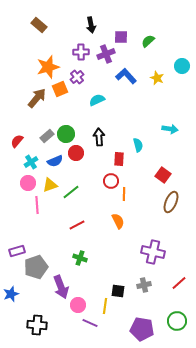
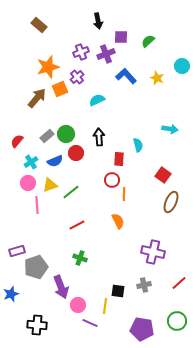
black arrow at (91, 25): moved 7 px right, 4 px up
purple cross at (81, 52): rotated 21 degrees counterclockwise
red circle at (111, 181): moved 1 px right, 1 px up
